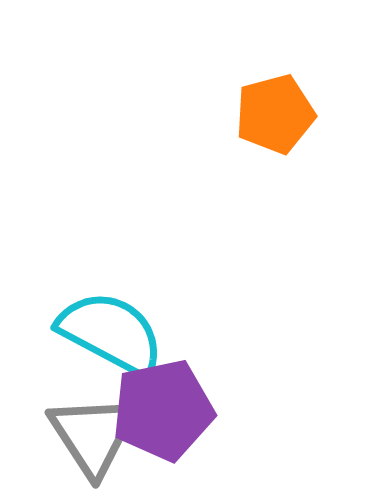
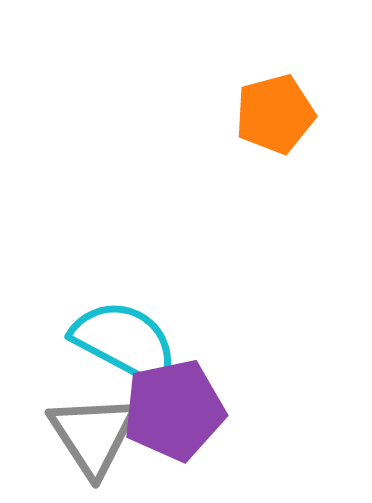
cyan semicircle: moved 14 px right, 9 px down
purple pentagon: moved 11 px right
